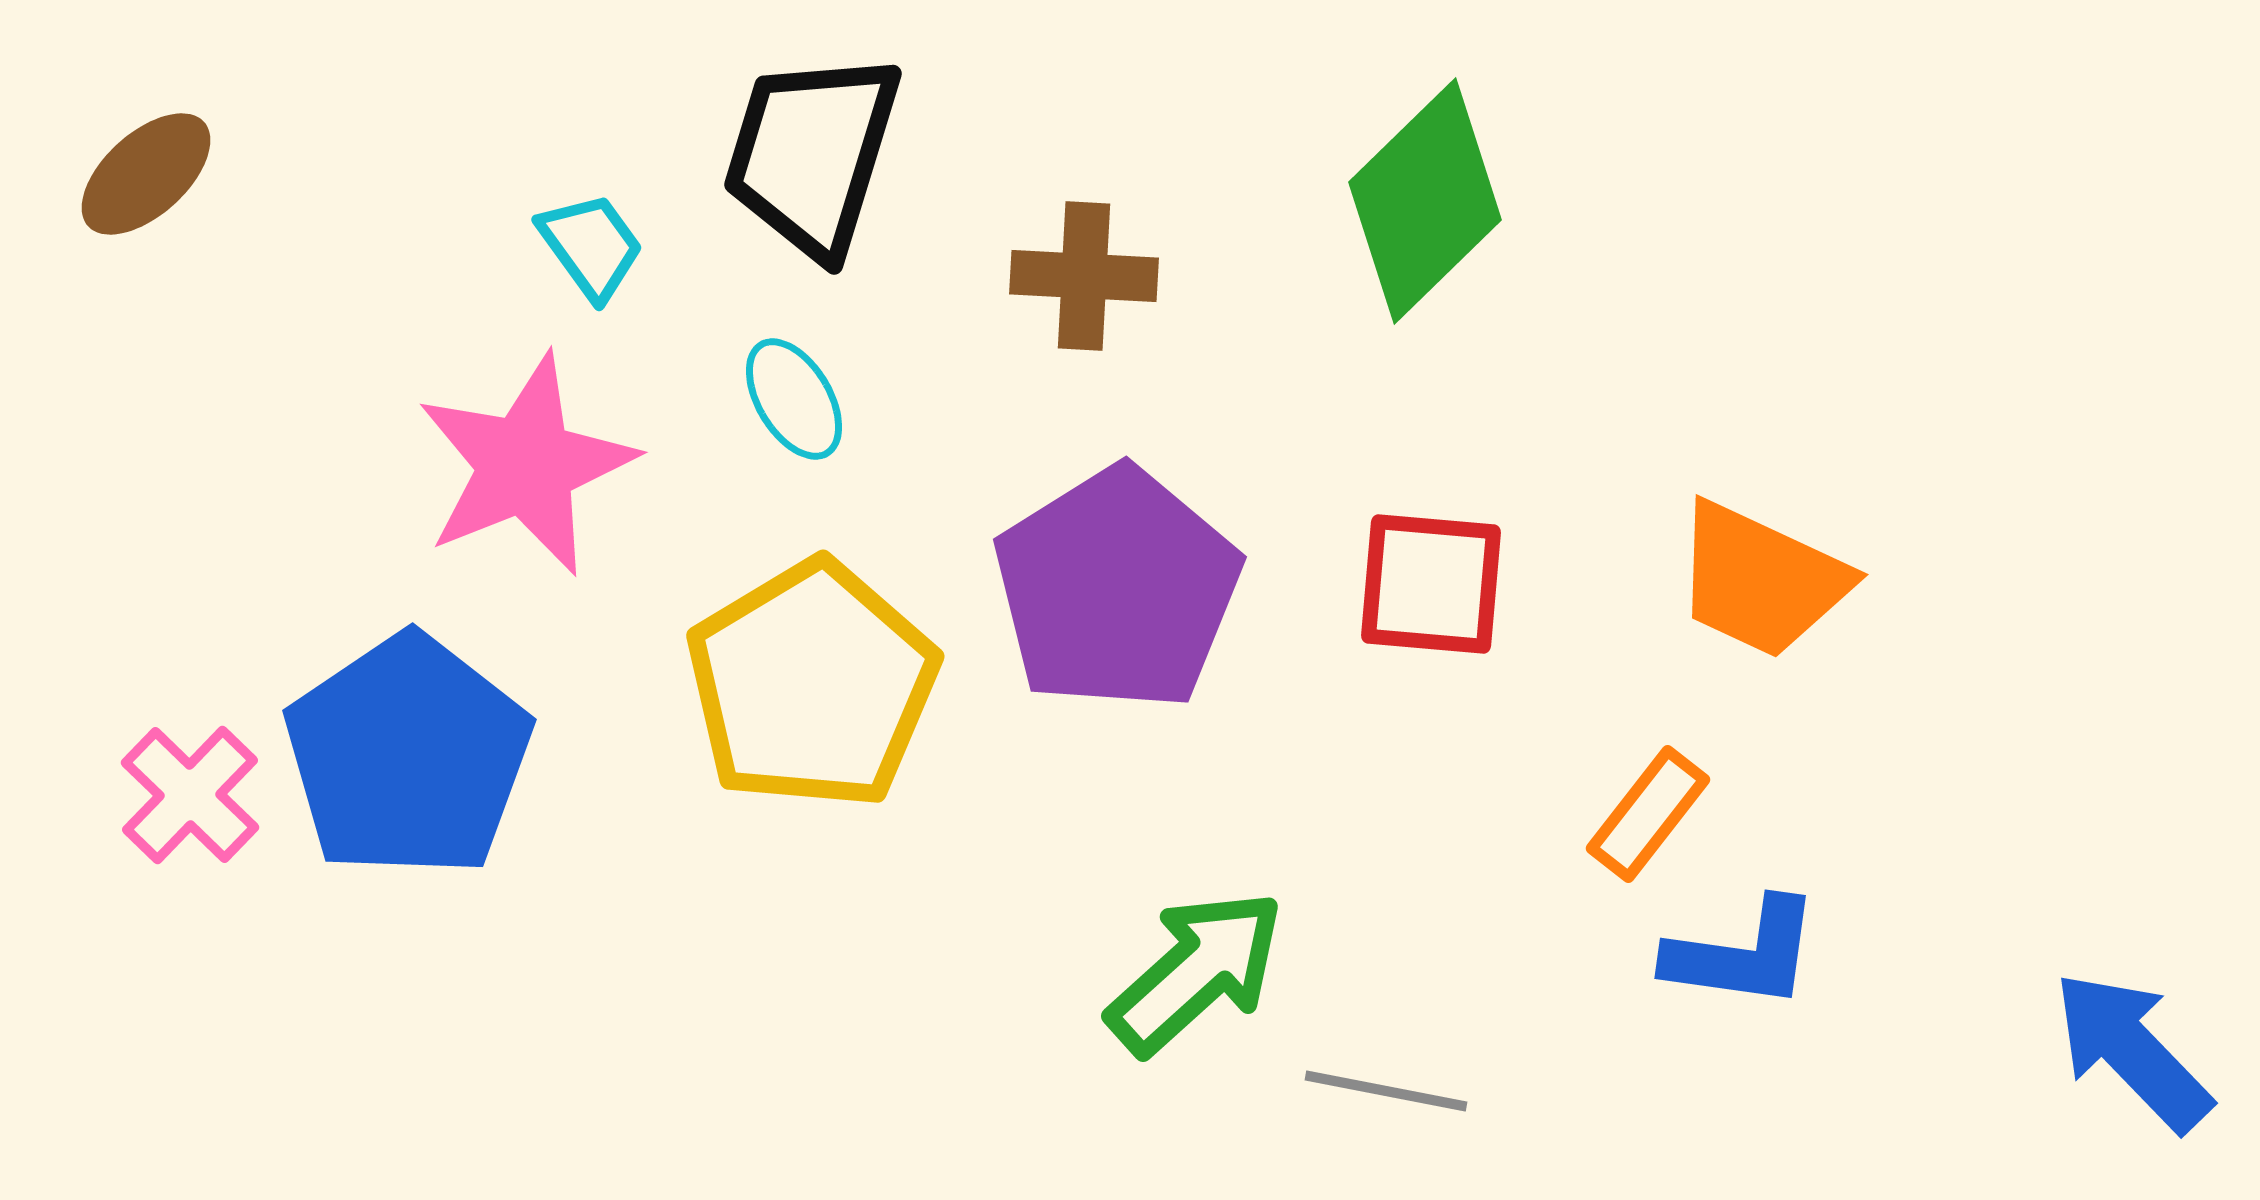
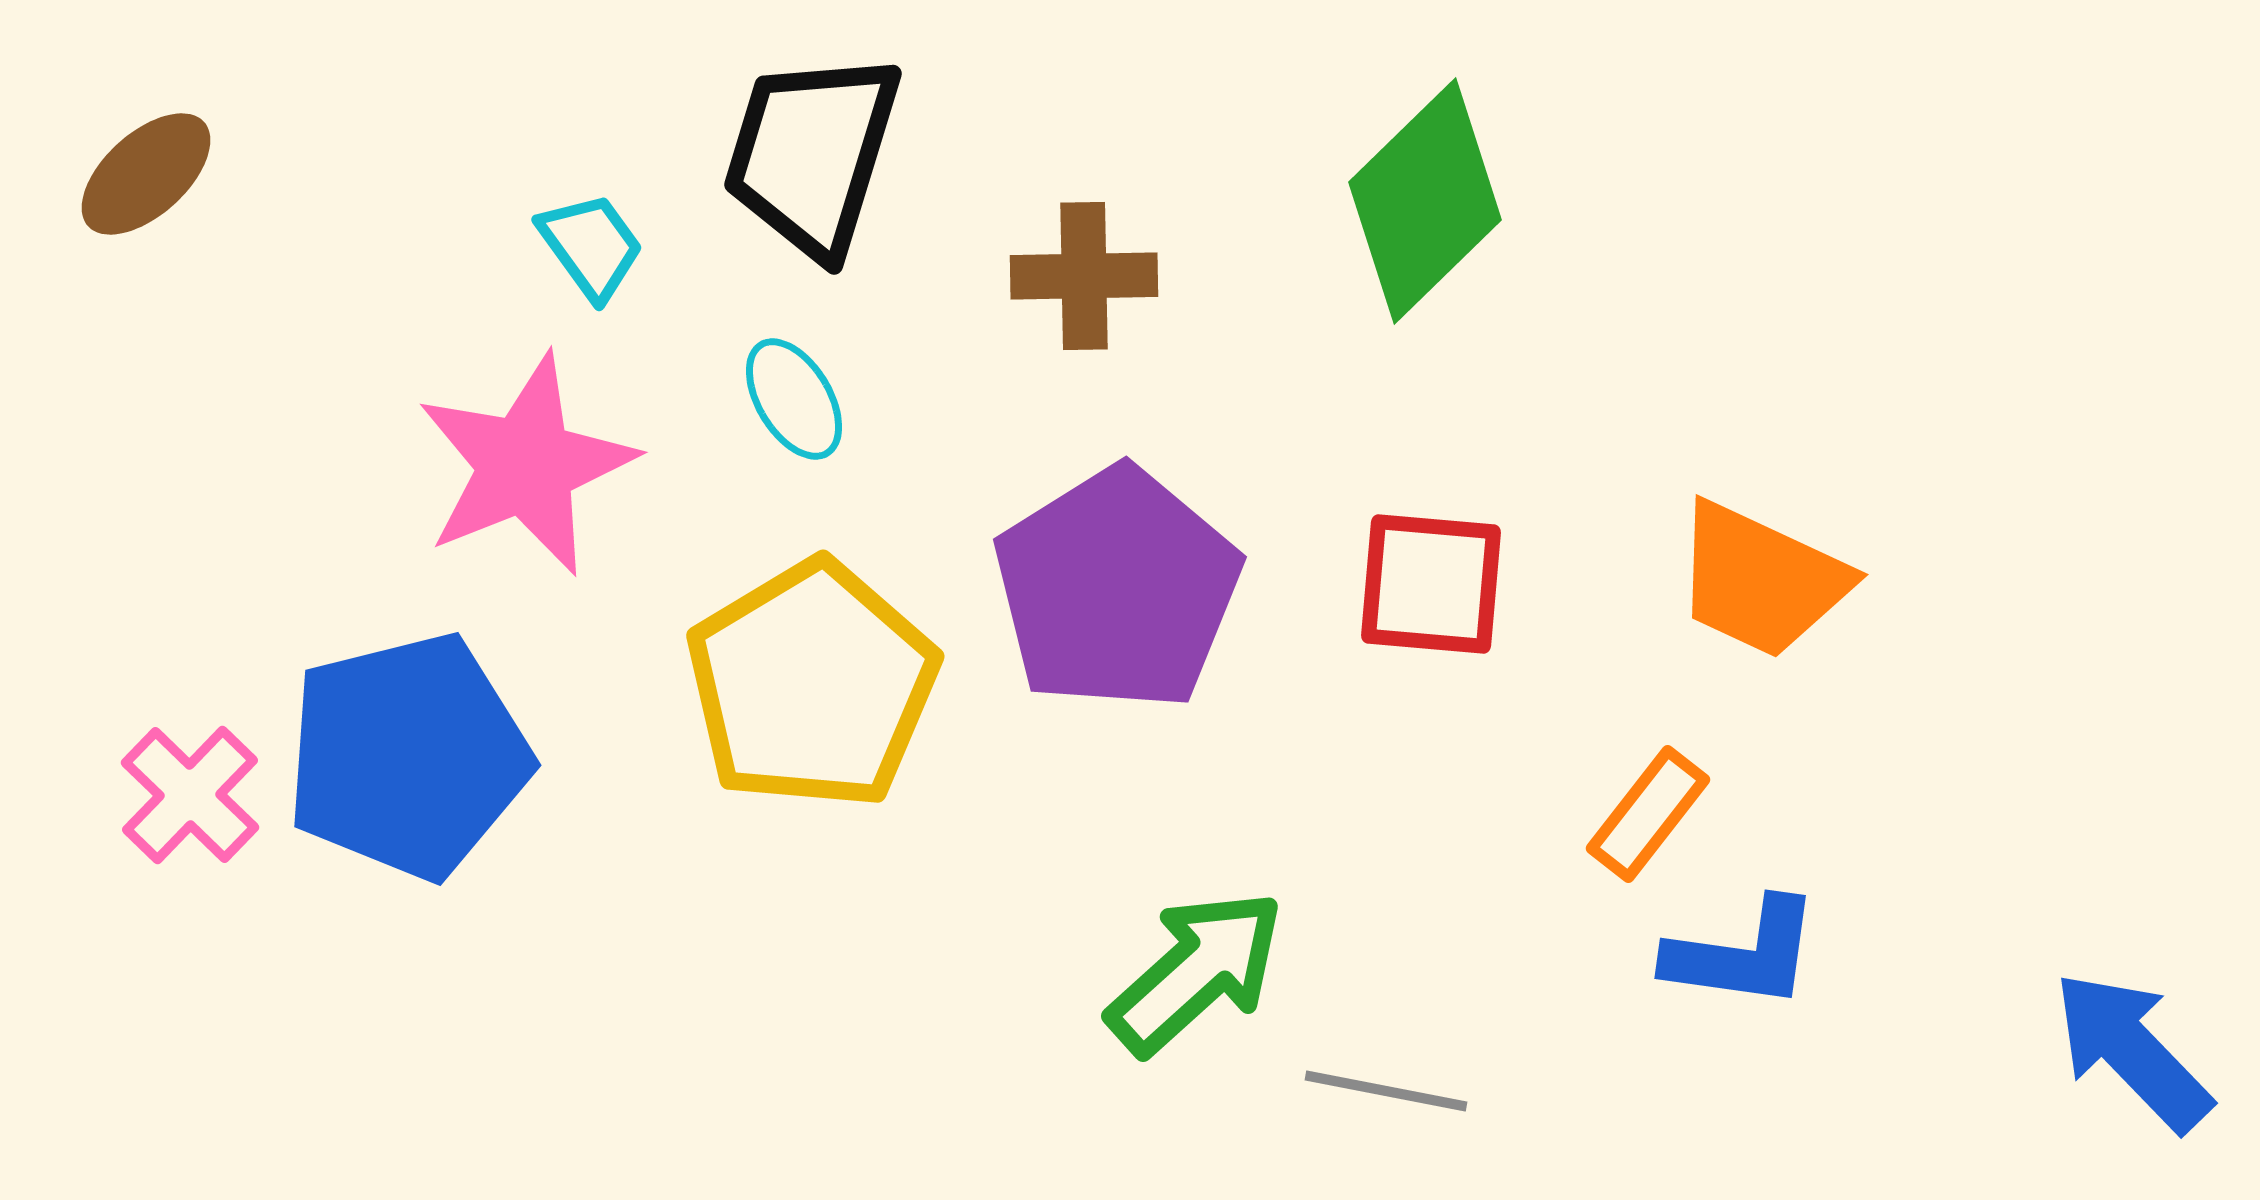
brown cross: rotated 4 degrees counterclockwise
blue pentagon: rotated 20 degrees clockwise
